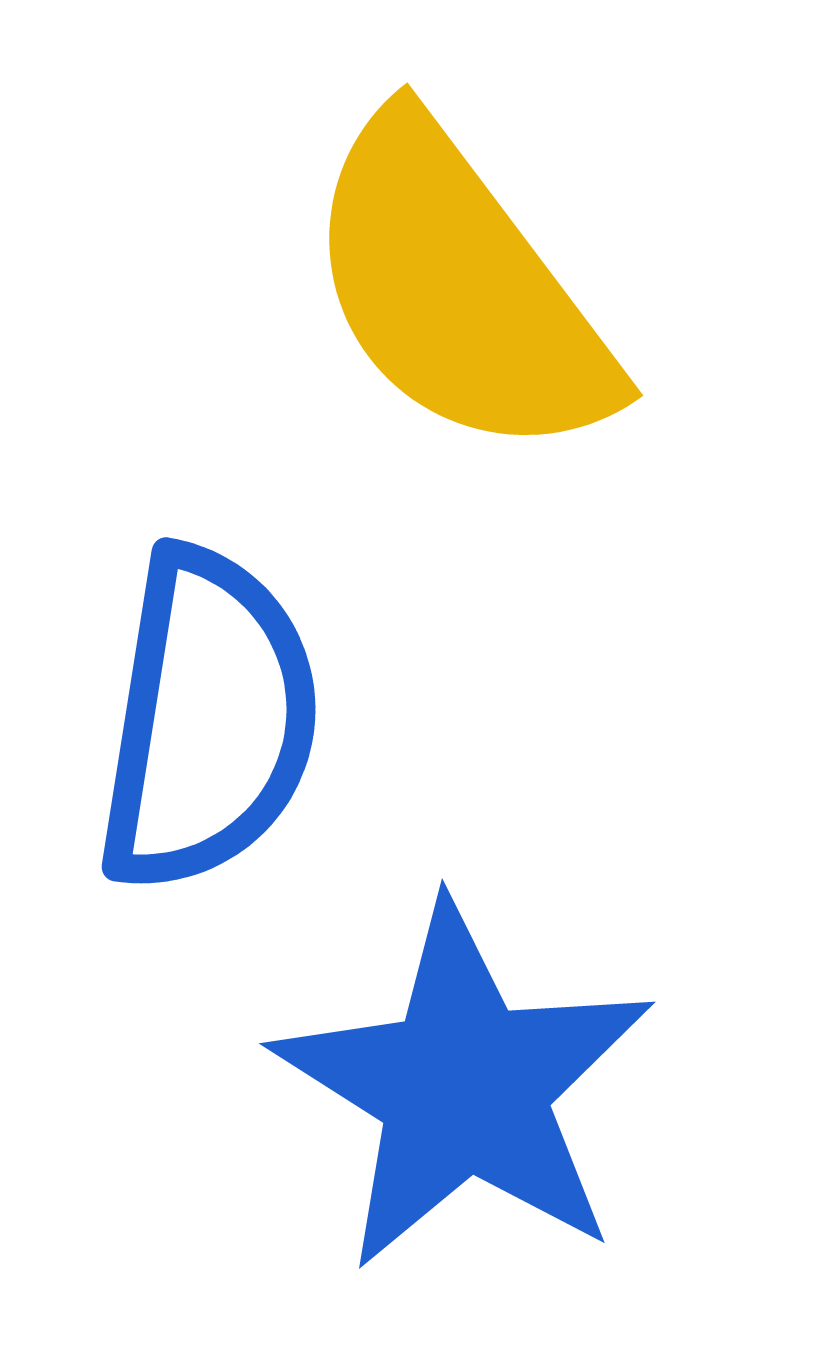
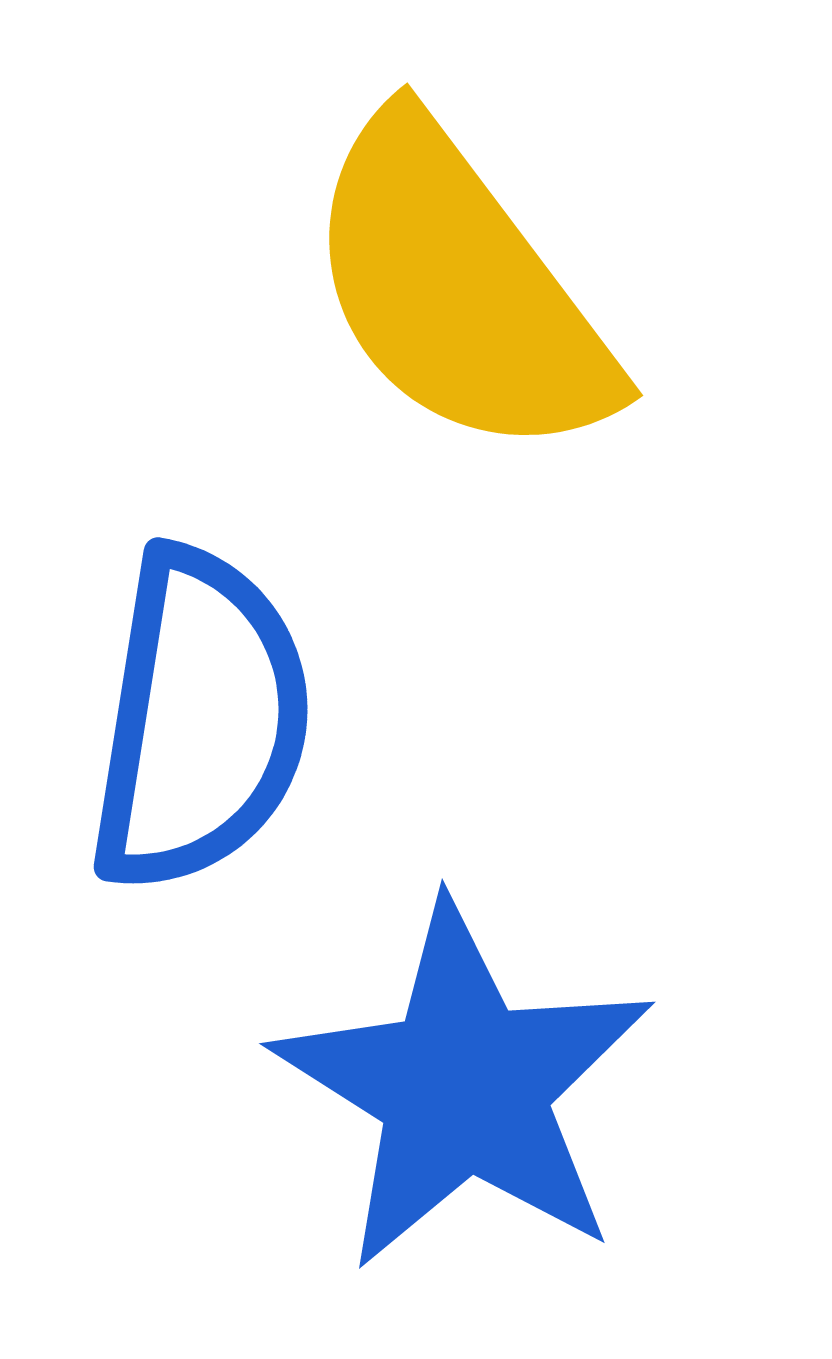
blue semicircle: moved 8 px left
